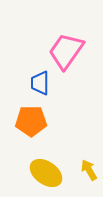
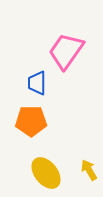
blue trapezoid: moved 3 px left
yellow ellipse: rotated 16 degrees clockwise
